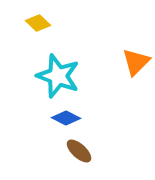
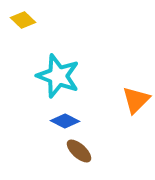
yellow diamond: moved 15 px left, 3 px up
orange triangle: moved 38 px down
blue diamond: moved 1 px left, 3 px down
